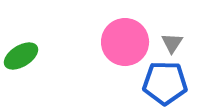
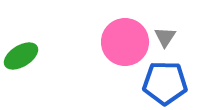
gray triangle: moved 7 px left, 6 px up
